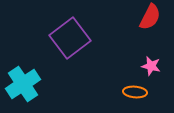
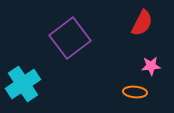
red semicircle: moved 8 px left, 6 px down
pink star: rotated 18 degrees counterclockwise
